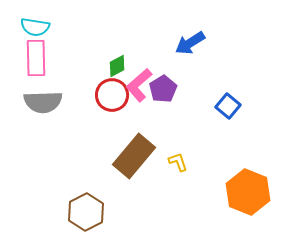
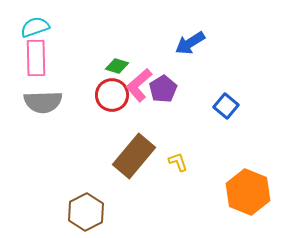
cyan semicircle: rotated 152 degrees clockwise
green diamond: rotated 45 degrees clockwise
blue square: moved 2 px left
